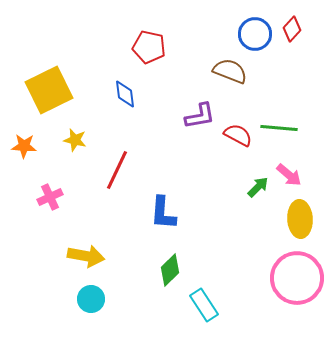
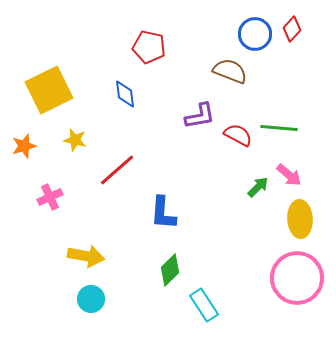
orange star: rotated 20 degrees counterclockwise
red line: rotated 24 degrees clockwise
